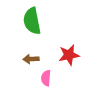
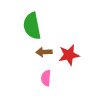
green semicircle: moved 5 px down
brown arrow: moved 13 px right, 7 px up
